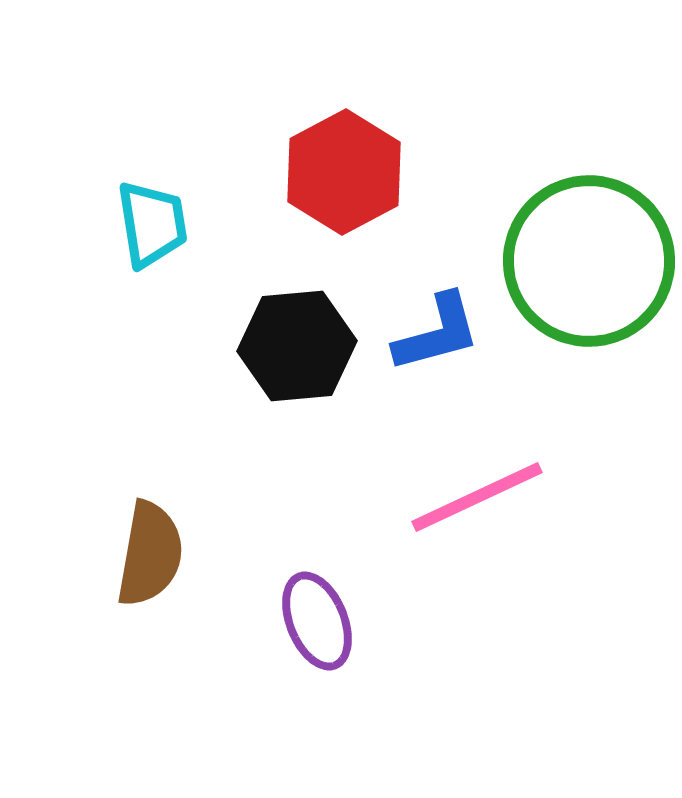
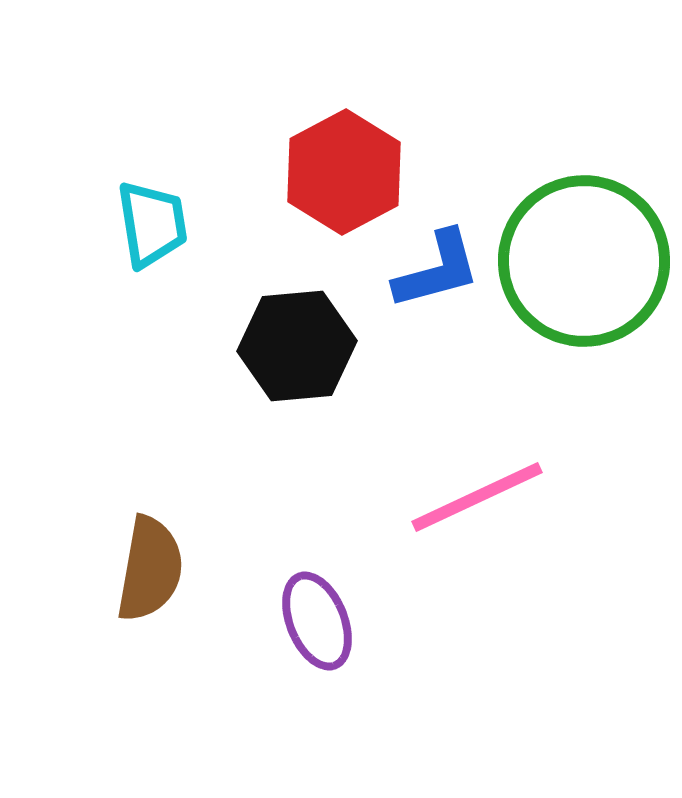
green circle: moved 5 px left
blue L-shape: moved 63 px up
brown semicircle: moved 15 px down
